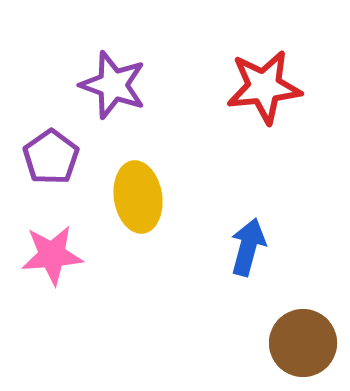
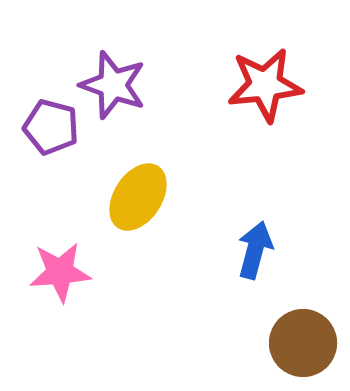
red star: moved 1 px right, 2 px up
purple pentagon: moved 30 px up; rotated 22 degrees counterclockwise
yellow ellipse: rotated 42 degrees clockwise
blue arrow: moved 7 px right, 3 px down
pink star: moved 8 px right, 17 px down
